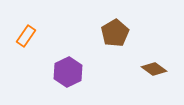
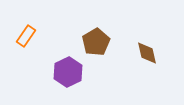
brown pentagon: moved 19 px left, 9 px down
brown diamond: moved 7 px left, 16 px up; rotated 40 degrees clockwise
